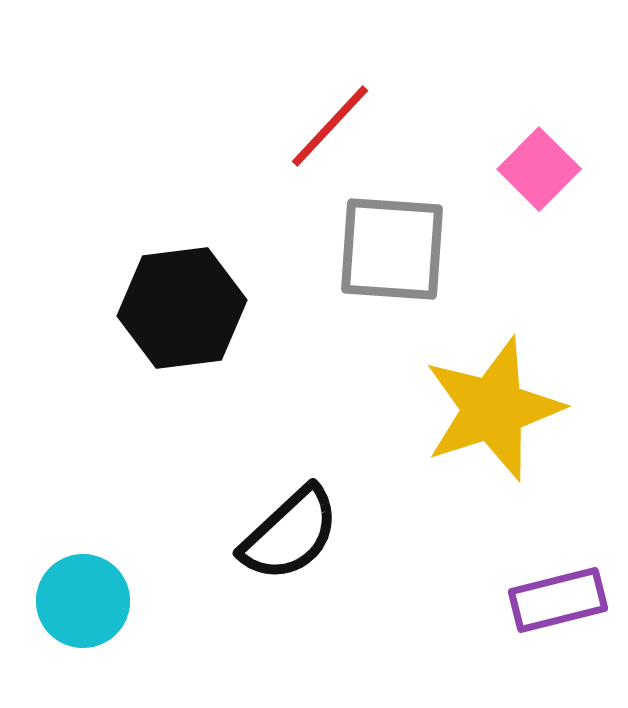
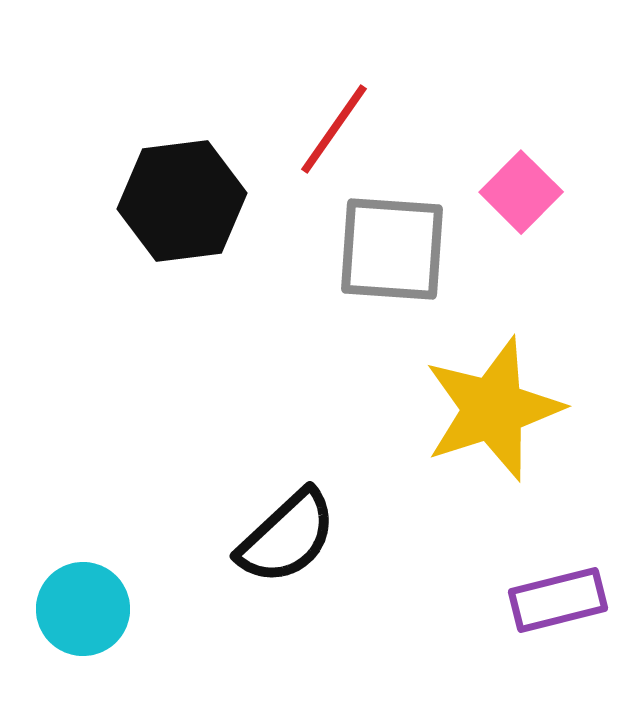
red line: moved 4 px right, 3 px down; rotated 8 degrees counterclockwise
pink square: moved 18 px left, 23 px down
black hexagon: moved 107 px up
black semicircle: moved 3 px left, 3 px down
cyan circle: moved 8 px down
